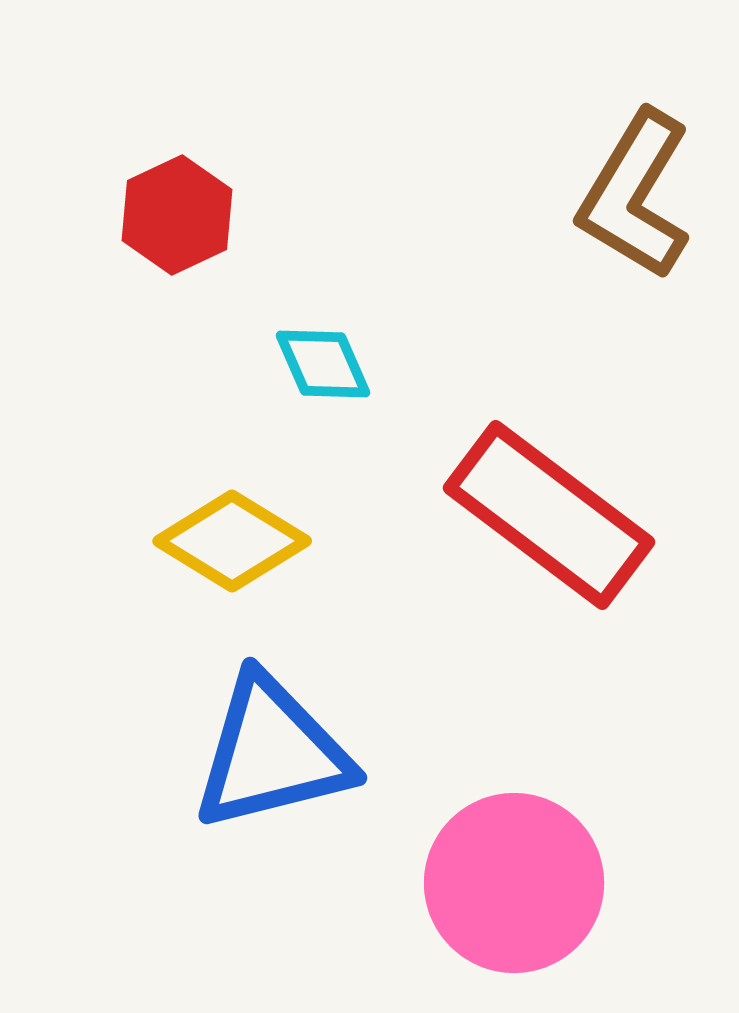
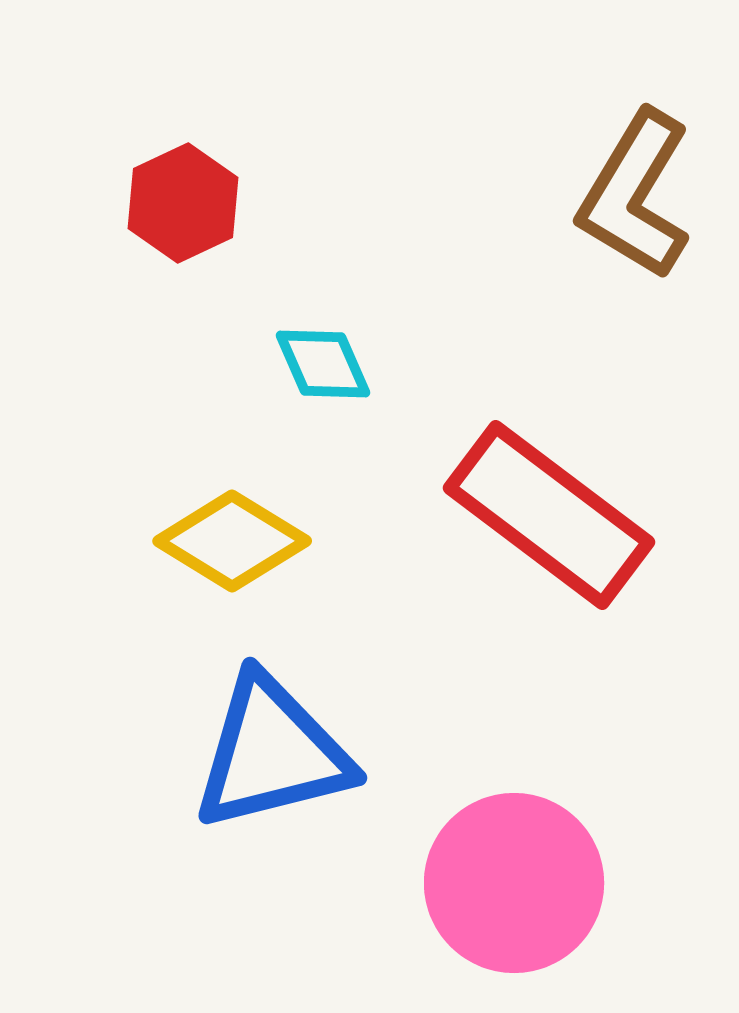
red hexagon: moved 6 px right, 12 px up
